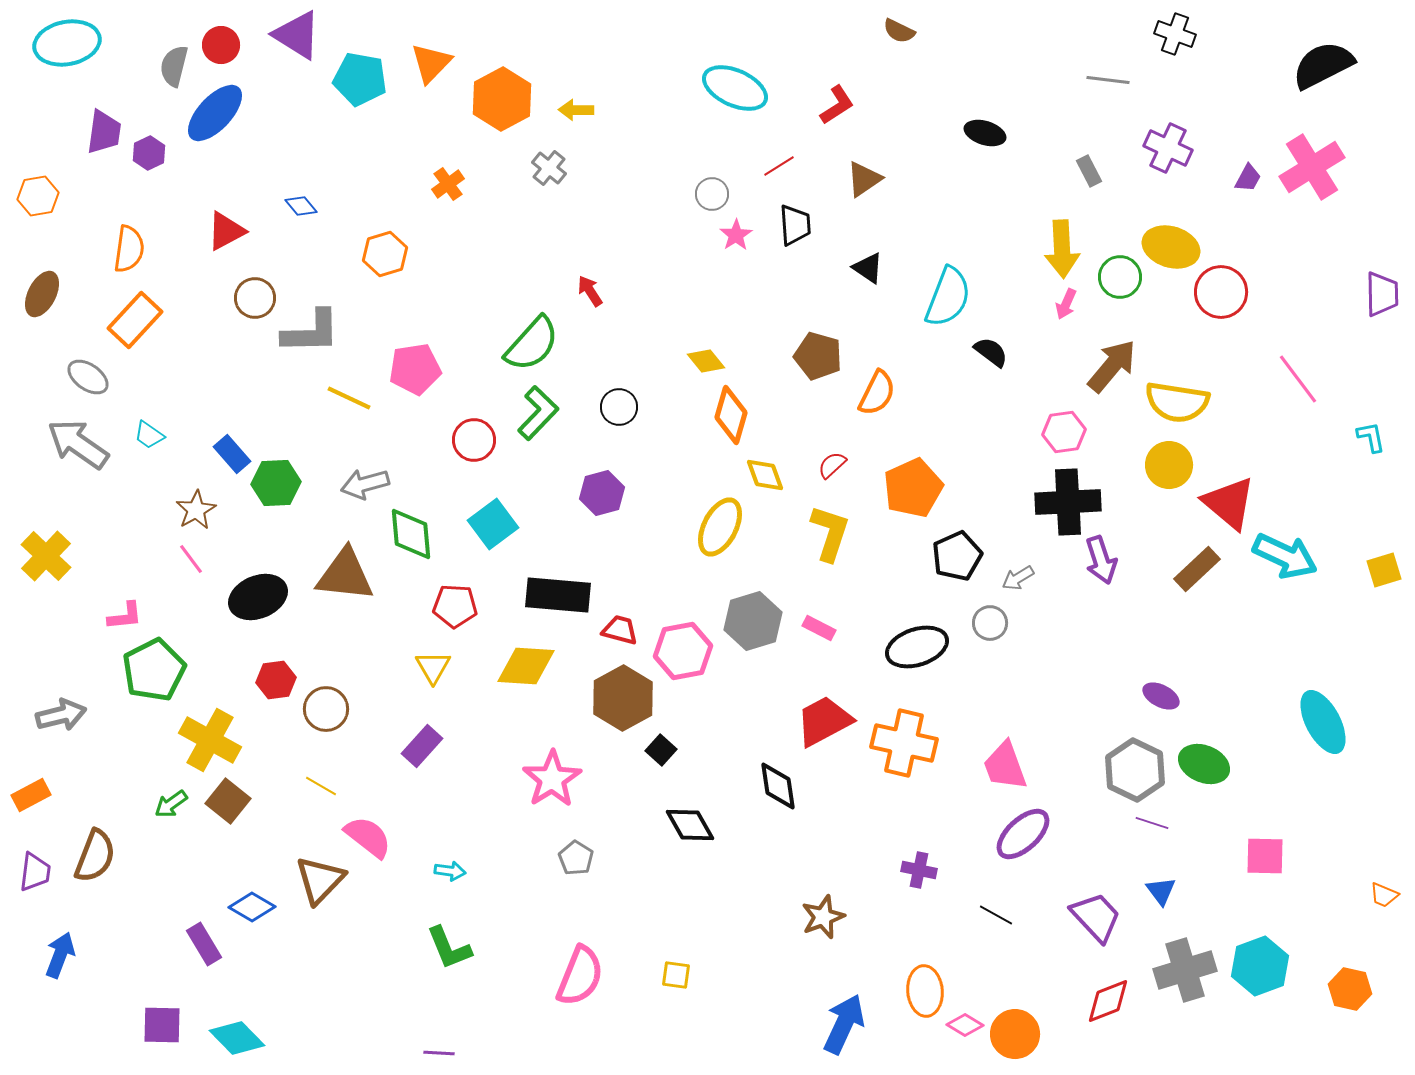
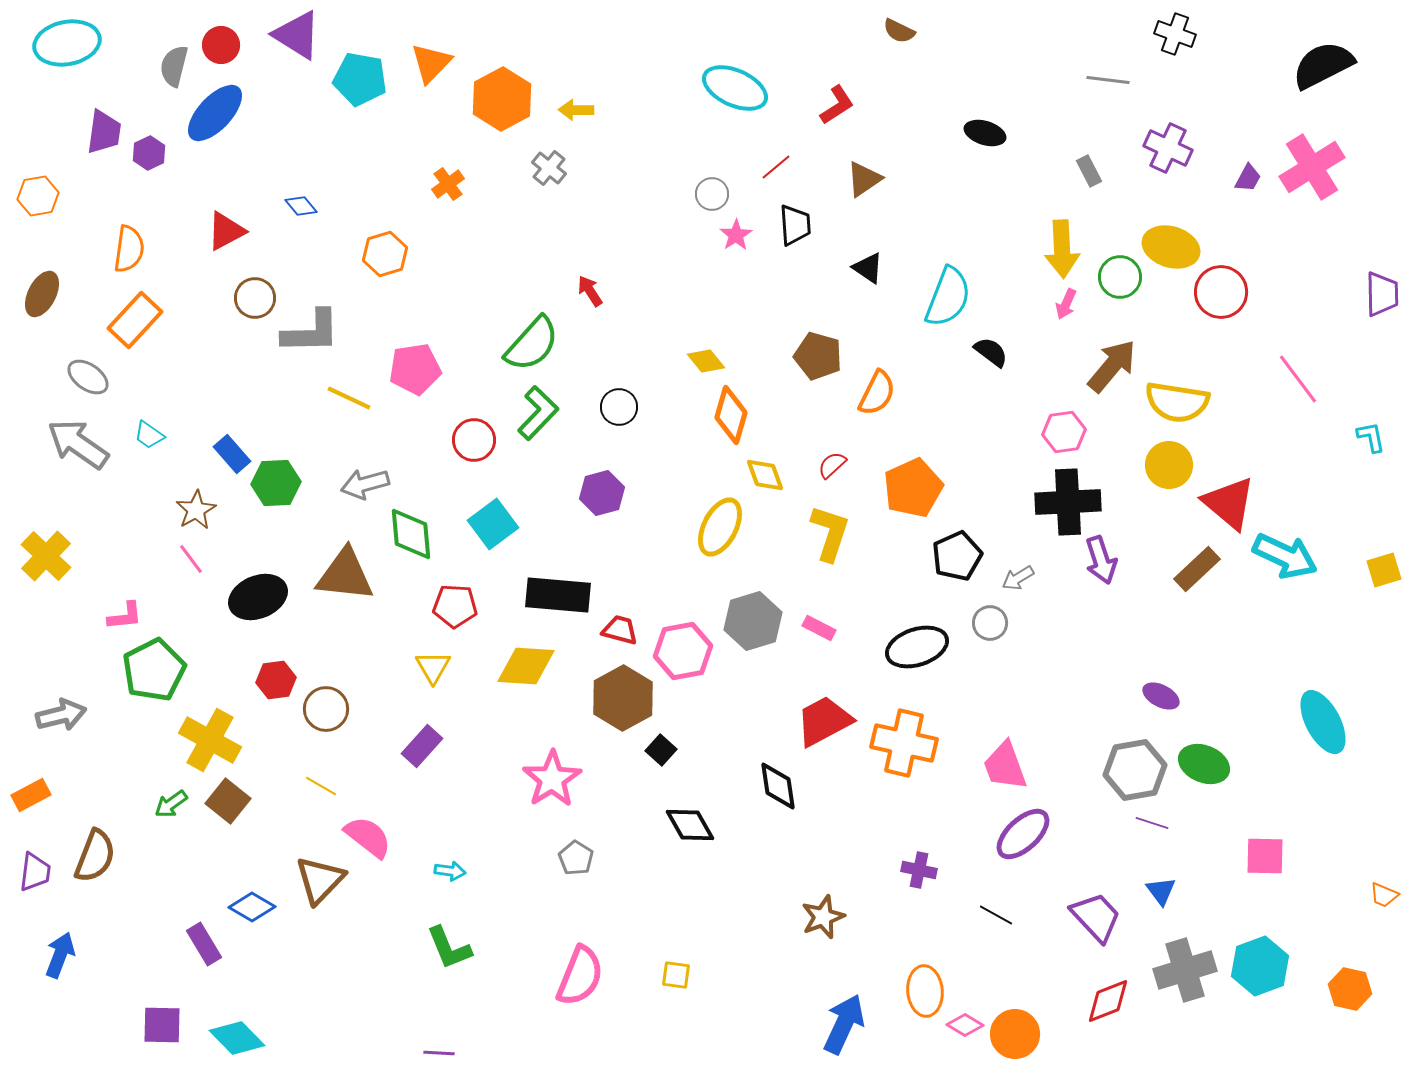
red line at (779, 166): moved 3 px left, 1 px down; rotated 8 degrees counterclockwise
gray hexagon at (1135, 770): rotated 24 degrees clockwise
